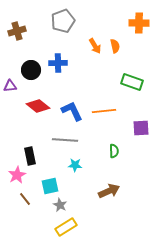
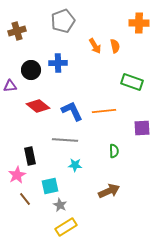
purple square: moved 1 px right
